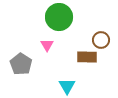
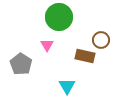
brown rectangle: moved 2 px left, 1 px up; rotated 12 degrees clockwise
